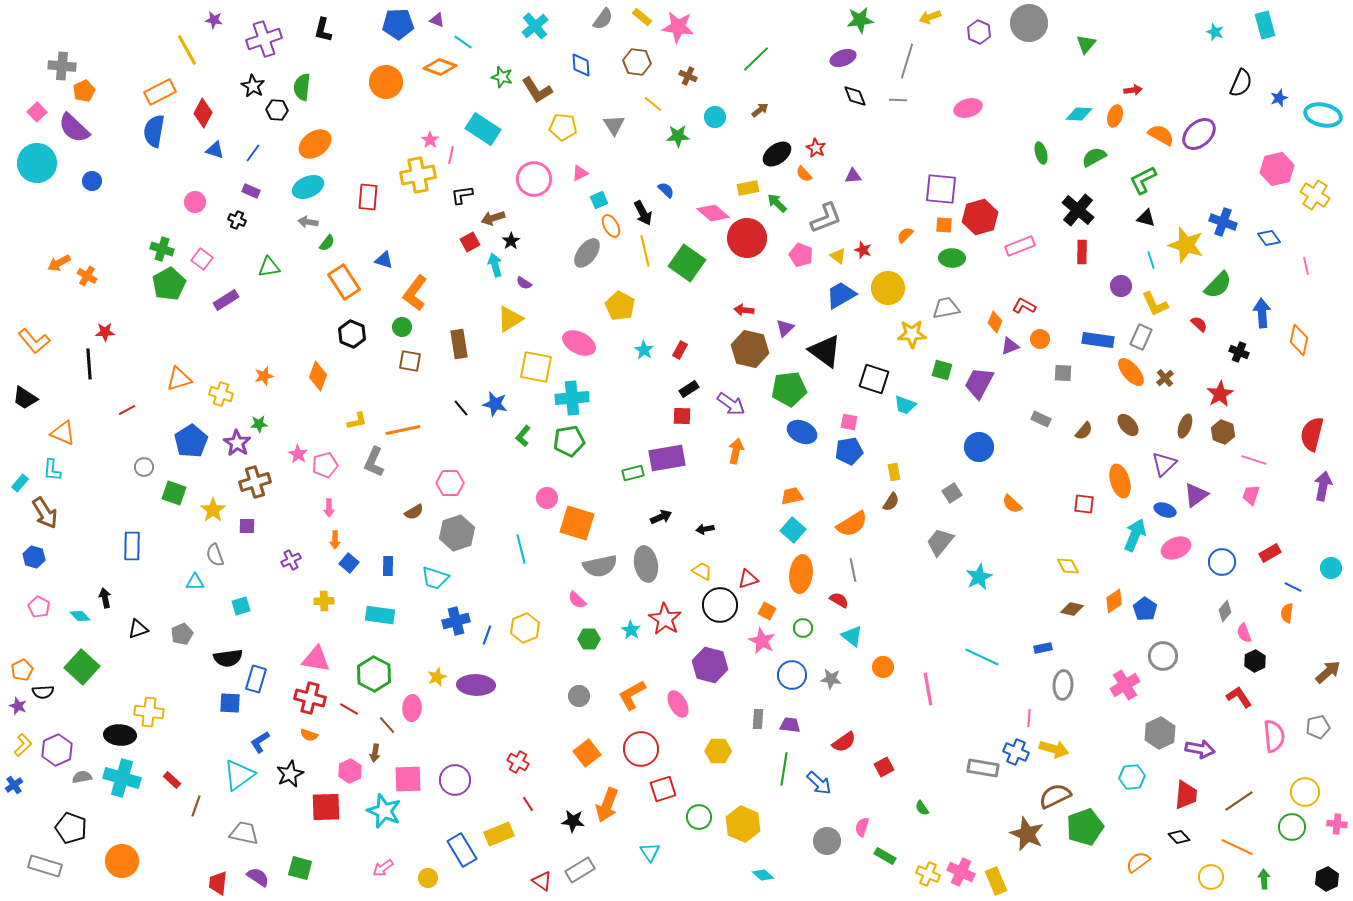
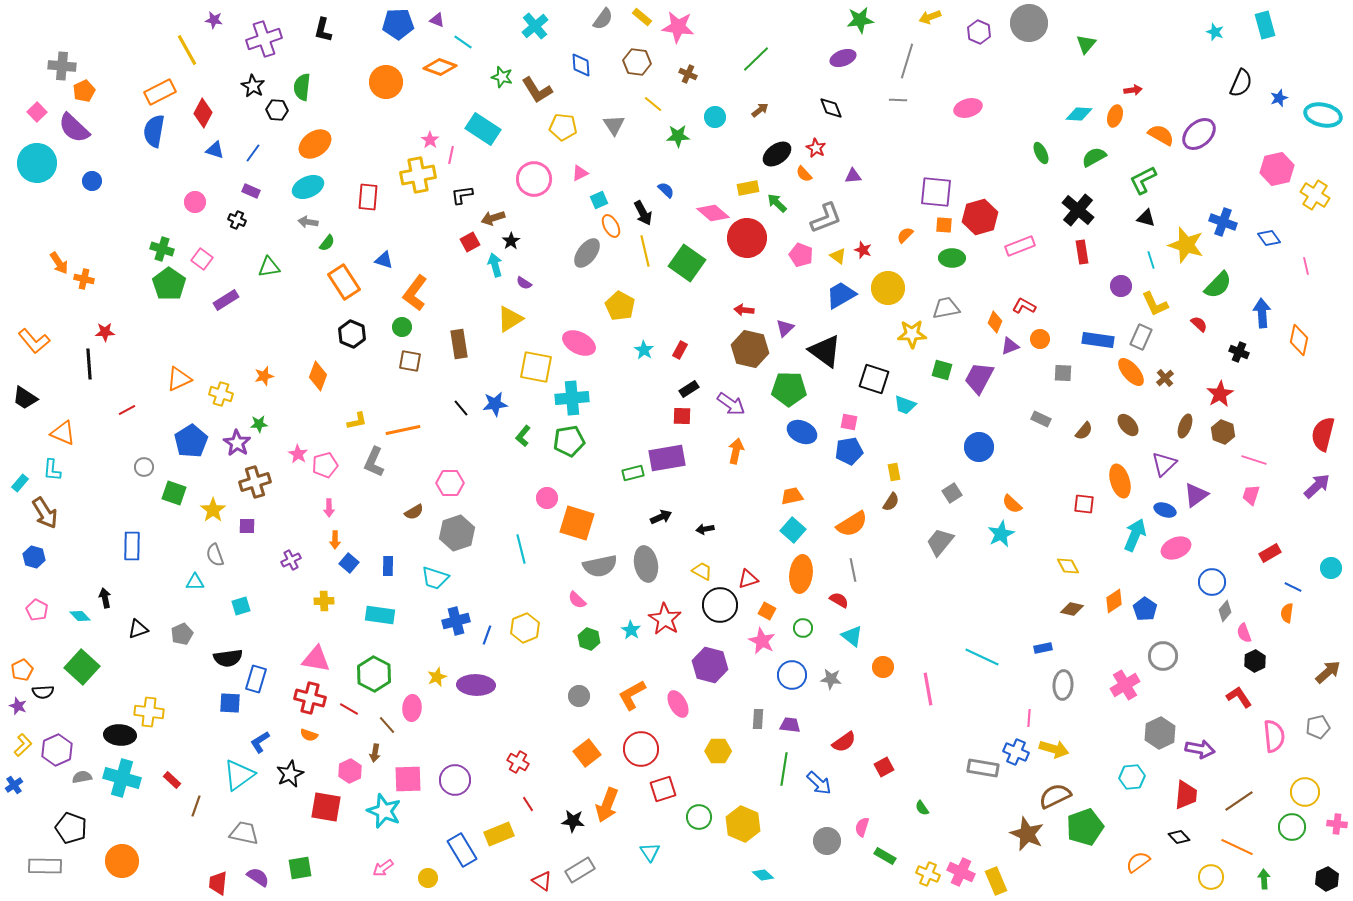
brown cross at (688, 76): moved 2 px up
black diamond at (855, 96): moved 24 px left, 12 px down
green ellipse at (1041, 153): rotated 10 degrees counterclockwise
purple square at (941, 189): moved 5 px left, 3 px down
red rectangle at (1082, 252): rotated 10 degrees counterclockwise
orange arrow at (59, 263): rotated 95 degrees counterclockwise
orange cross at (87, 276): moved 3 px left, 3 px down; rotated 18 degrees counterclockwise
green pentagon at (169, 284): rotated 8 degrees counterclockwise
orange triangle at (179, 379): rotated 8 degrees counterclockwise
purple trapezoid at (979, 383): moved 5 px up
green pentagon at (789, 389): rotated 8 degrees clockwise
blue star at (495, 404): rotated 20 degrees counterclockwise
red semicircle at (1312, 434): moved 11 px right
purple arrow at (1323, 486): moved 6 px left; rotated 36 degrees clockwise
blue circle at (1222, 562): moved 10 px left, 20 px down
cyan star at (979, 577): moved 22 px right, 43 px up
pink pentagon at (39, 607): moved 2 px left, 3 px down
green hexagon at (589, 639): rotated 20 degrees clockwise
red square at (326, 807): rotated 12 degrees clockwise
gray rectangle at (45, 866): rotated 16 degrees counterclockwise
green square at (300, 868): rotated 25 degrees counterclockwise
